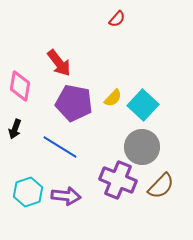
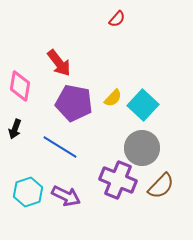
gray circle: moved 1 px down
purple arrow: rotated 20 degrees clockwise
